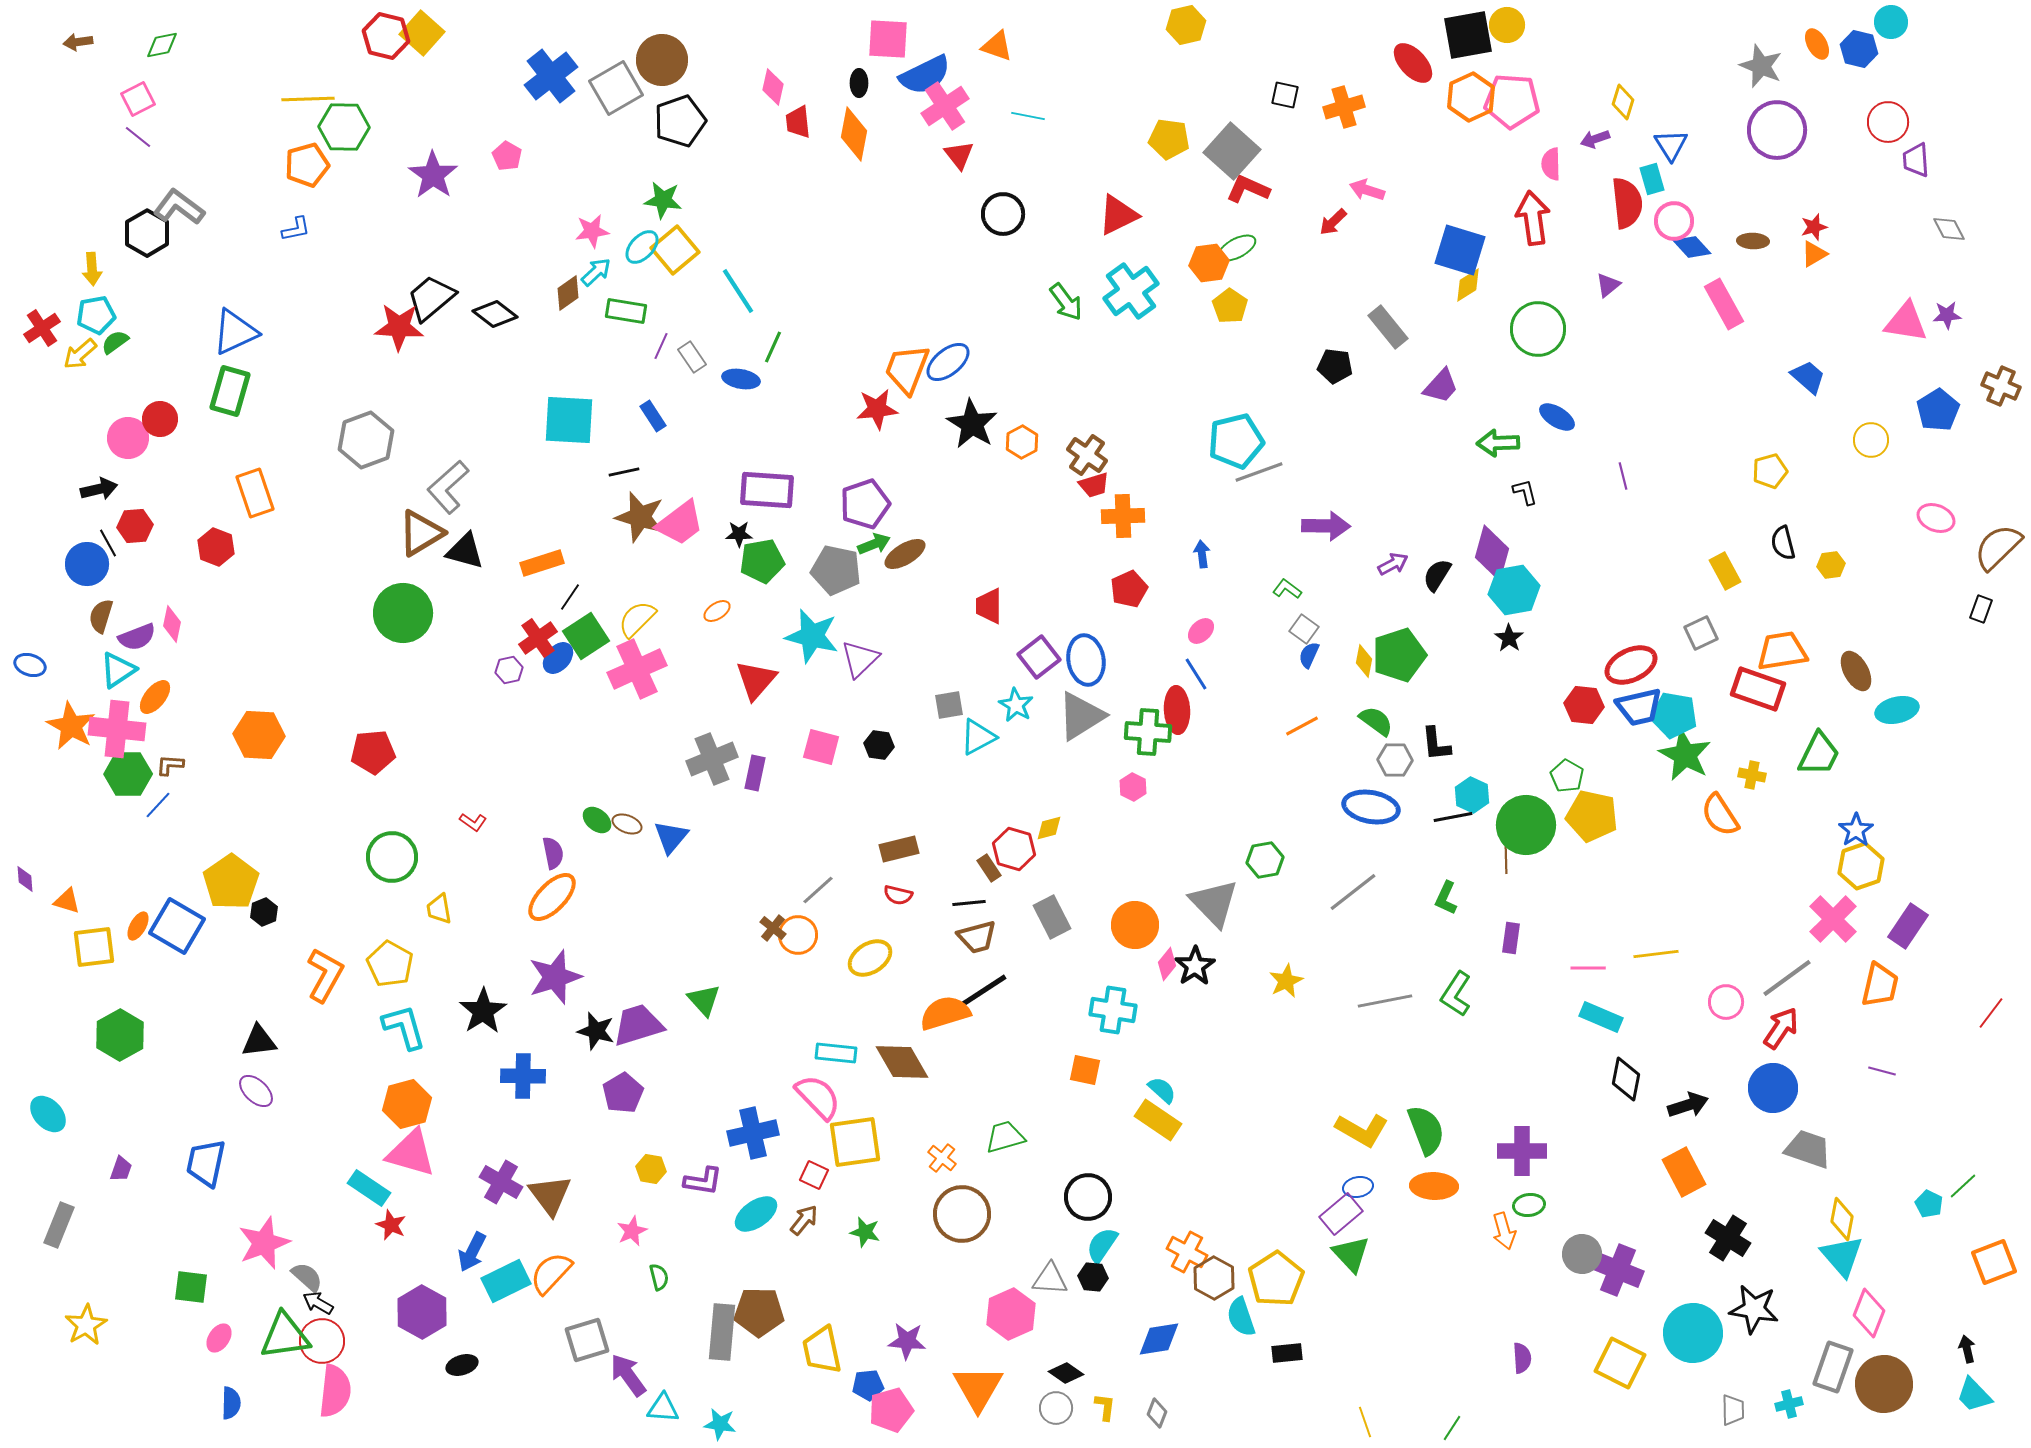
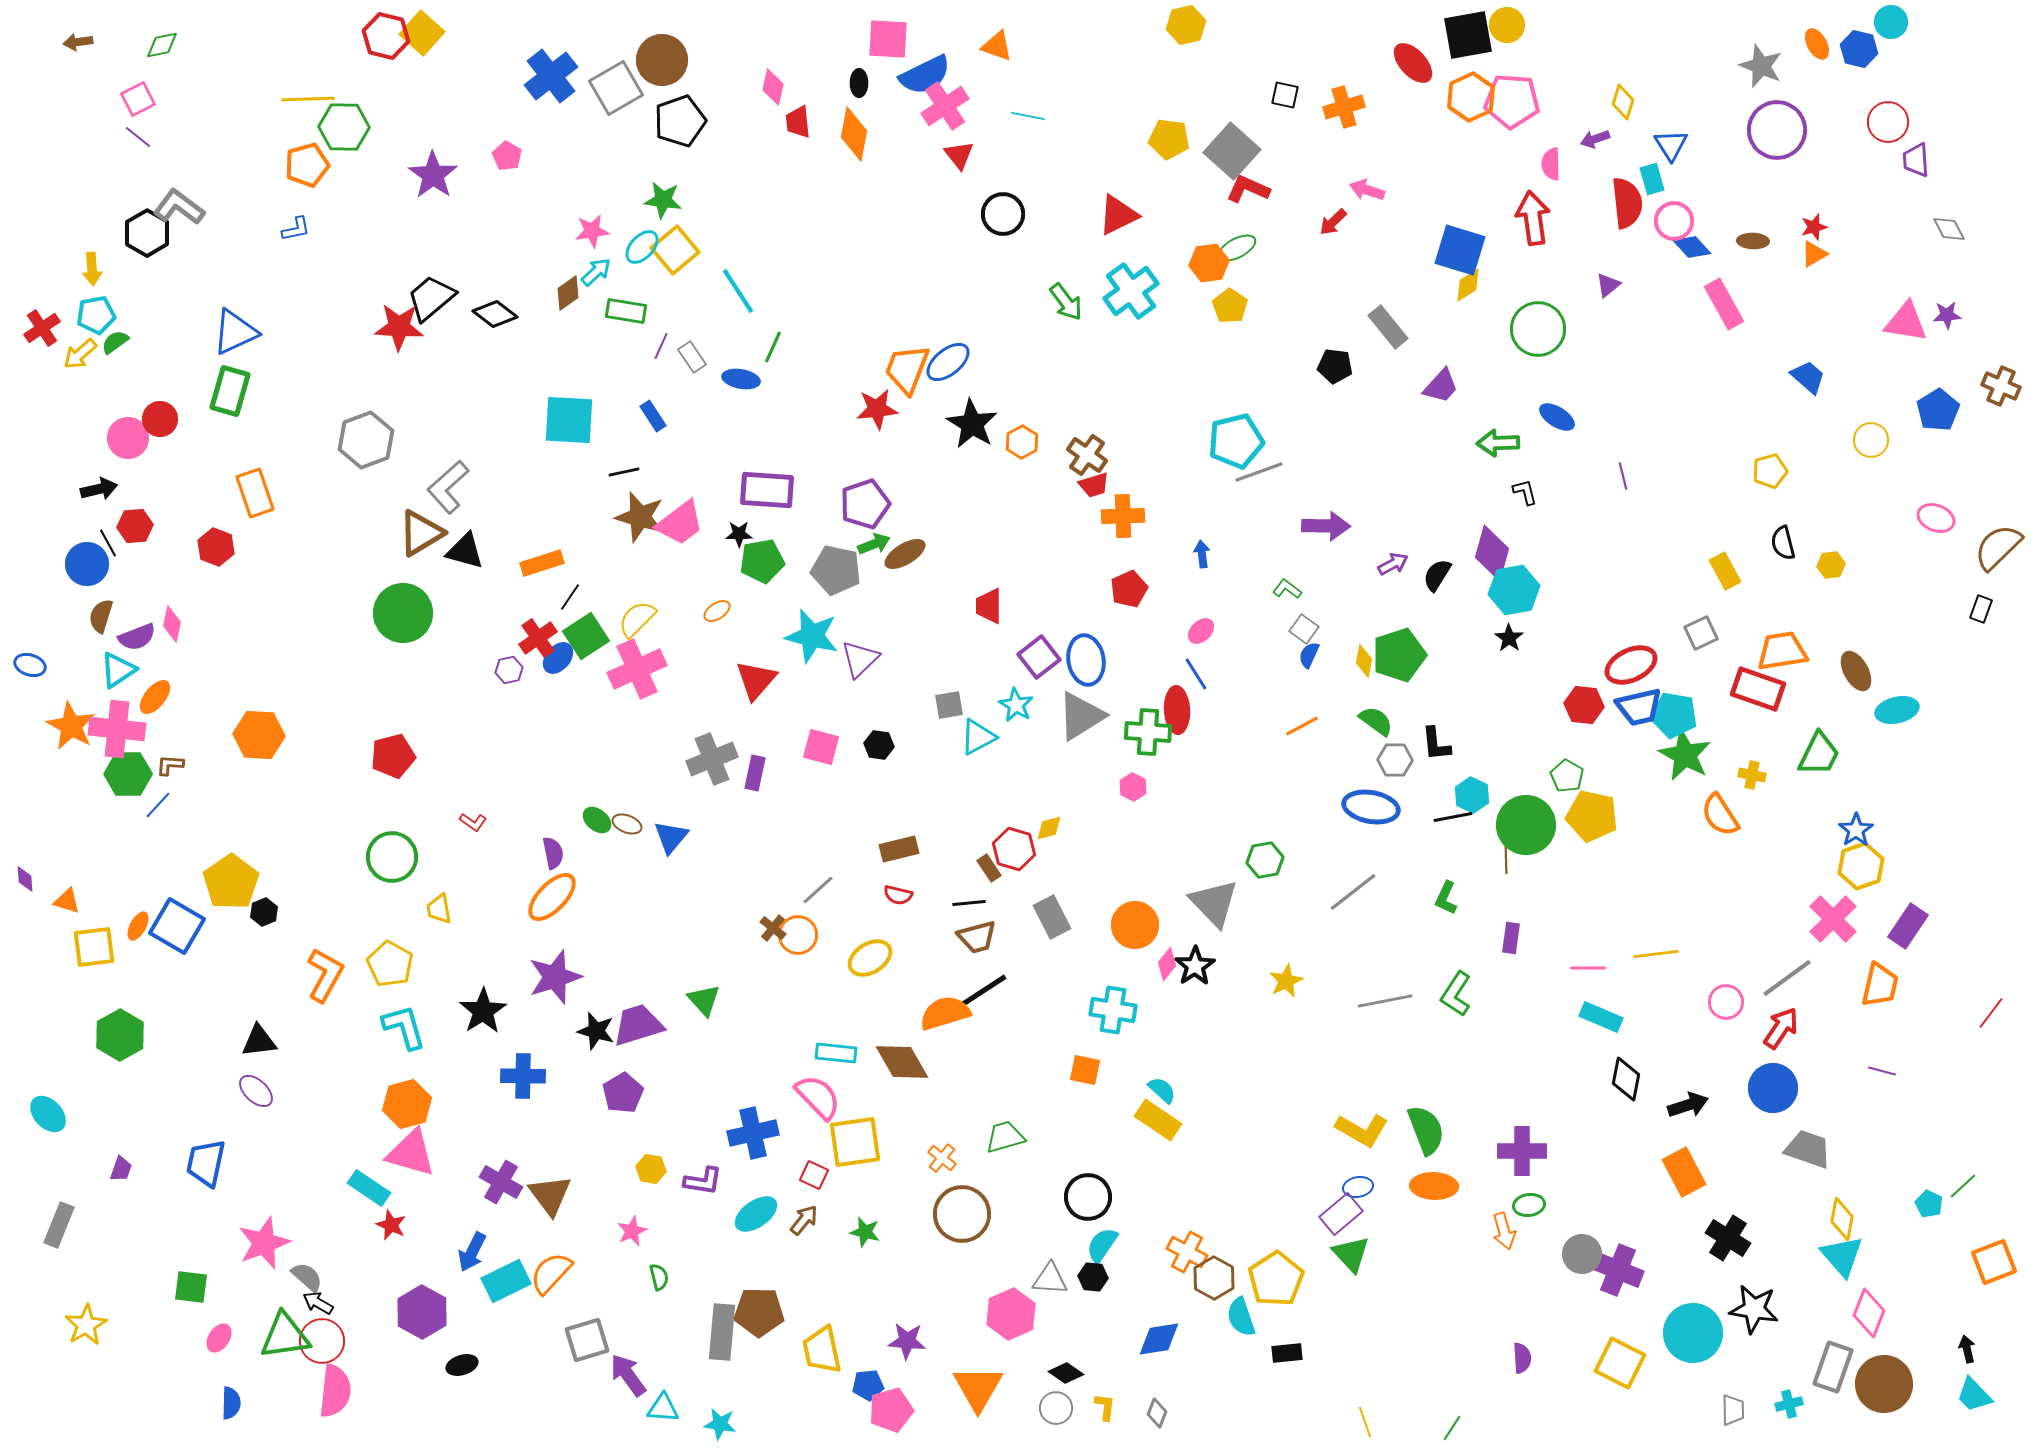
red pentagon at (373, 752): moved 20 px right, 4 px down; rotated 9 degrees counterclockwise
